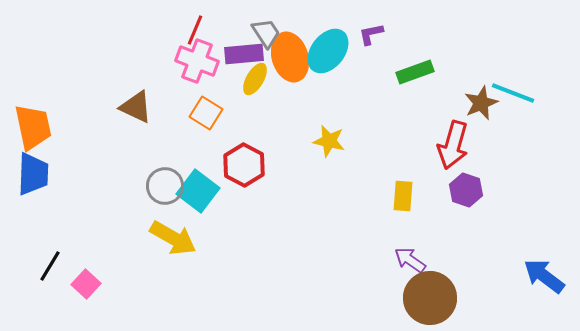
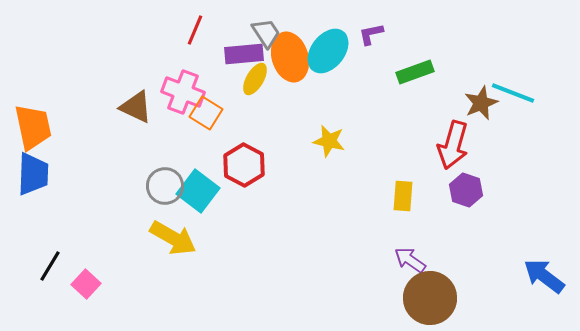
pink cross: moved 14 px left, 31 px down
